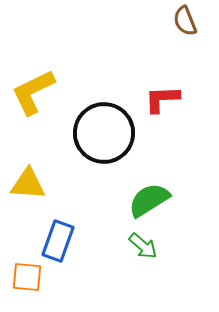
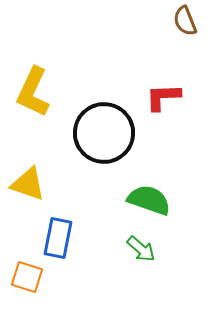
yellow L-shape: rotated 39 degrees counterclockwise
red L-shape: moved 1 px right, 2 px up
yellow triangle: rotated 15 degrees clockwise
green semicircle: rotated 51 degrees clockwise
blue rectangle: moved 3 px up; rotated 9 degrees counterclockwise
green arrow: moved 2 px left, 3 px down
orange square: rotated 12 degrees clockwise
